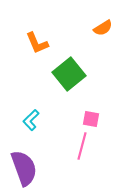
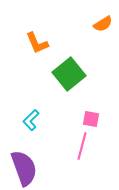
orange semicircle: moved 4 px up
